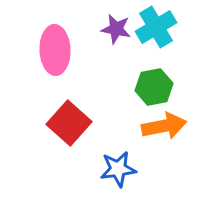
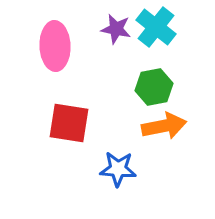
cyan cross: rotated 21 degrees counterclockwise
pink ellipse: moved 4 px up
red square: rotated 33 degrees counterclockwise
blue star: rotated 12 degrees clockwise
